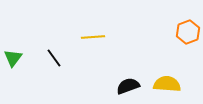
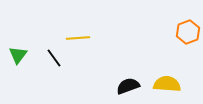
yellow line: moved 15 px left, 1 px down
green triangle: moved 5 px right, 3 px up
